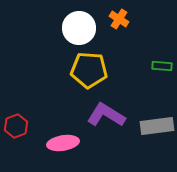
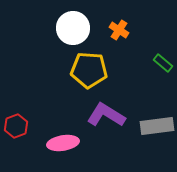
orange cross: moved 11 px down
white circle: moved 6 px left
green rectangle: moved 1 px right, 3 px up; rotated 36 degrees clockwise
